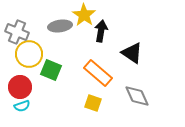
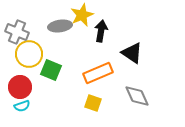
yellow star: moved 2 px left; rotated 15 degrees clockwise
orange rectangle: rotated 64 degrees counterclockwise
